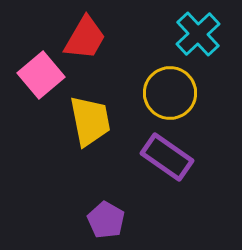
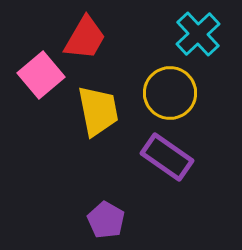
yellow trapezoid: moved 8 px right, 10 px up
